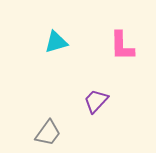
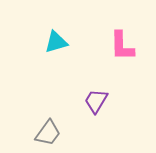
purple trapezoid: rotated 12 degrees counterclockwise
